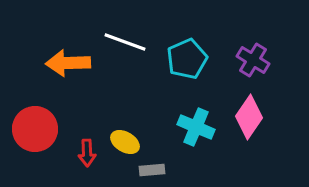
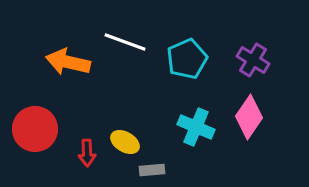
orange arrow: moved 1 px up; rotated 15 degrees clockwise
